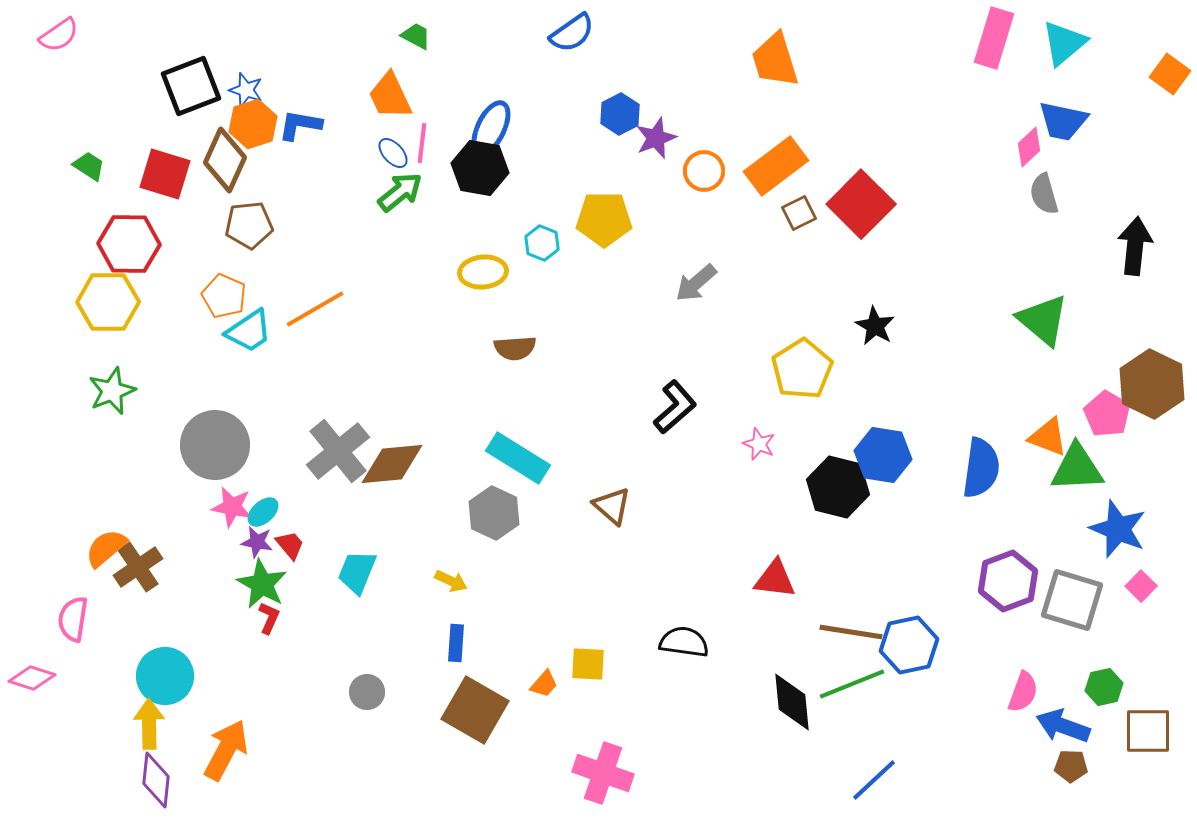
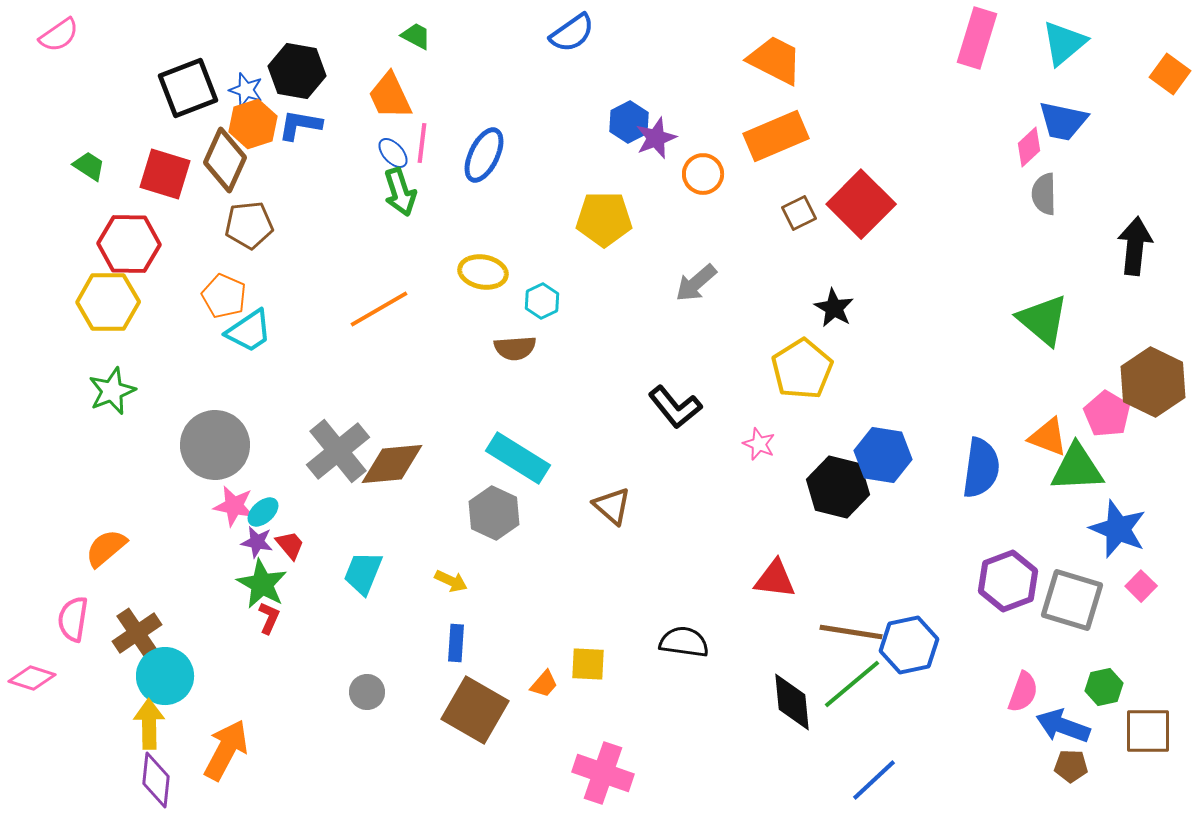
pink rectangle at (994, 38): moved 17 px left
orange trapezoid at (775, 60): rotated 134 degrees clockwise
black square at (191, 86): moved 3 px left, 2 px down
blue hexagon at (620, 114): moved 9 px right, 8 px down
blue ellipse at (491, 128): moved 7 px left, 27 px down
orange rectangle at (776, 166): moved 30 px up; rotated 14 degrees clockwise
black hexagon at (480, 168): moved 183 px left, 97 px up
orange circle at (704, 171): moved 1 px left, 3 px down
green arrow at (400, 192): rotated 111 degrees clockwise
gray semicircle at (1044, 194): rotated 15 degrees clockwise
cyan hexagon at (542, 243): moved 58 px down; rotated 12 degrees clockwise
yellow ellipse at (483, 272): rotated 15 degrees clockwise
orange line at (315, 309): moved 64 px right
black star at (875, 326): moved 41 px left, 18 px up
brown hexagon at (1152, 384): moved 1 px right, 2 px up
black L-shape at (675, 407): rotated 92 degrees clockwise
pink star at (232, 507): moved 2 px right, 1 px up
brown cross at (138, 567): moved 1 px left, 66 px down
cyan trapezoid at (357, 572): moved 6 px right, 1 px down
green line at (852, 684): rotated 18 degrees counterclockwise
